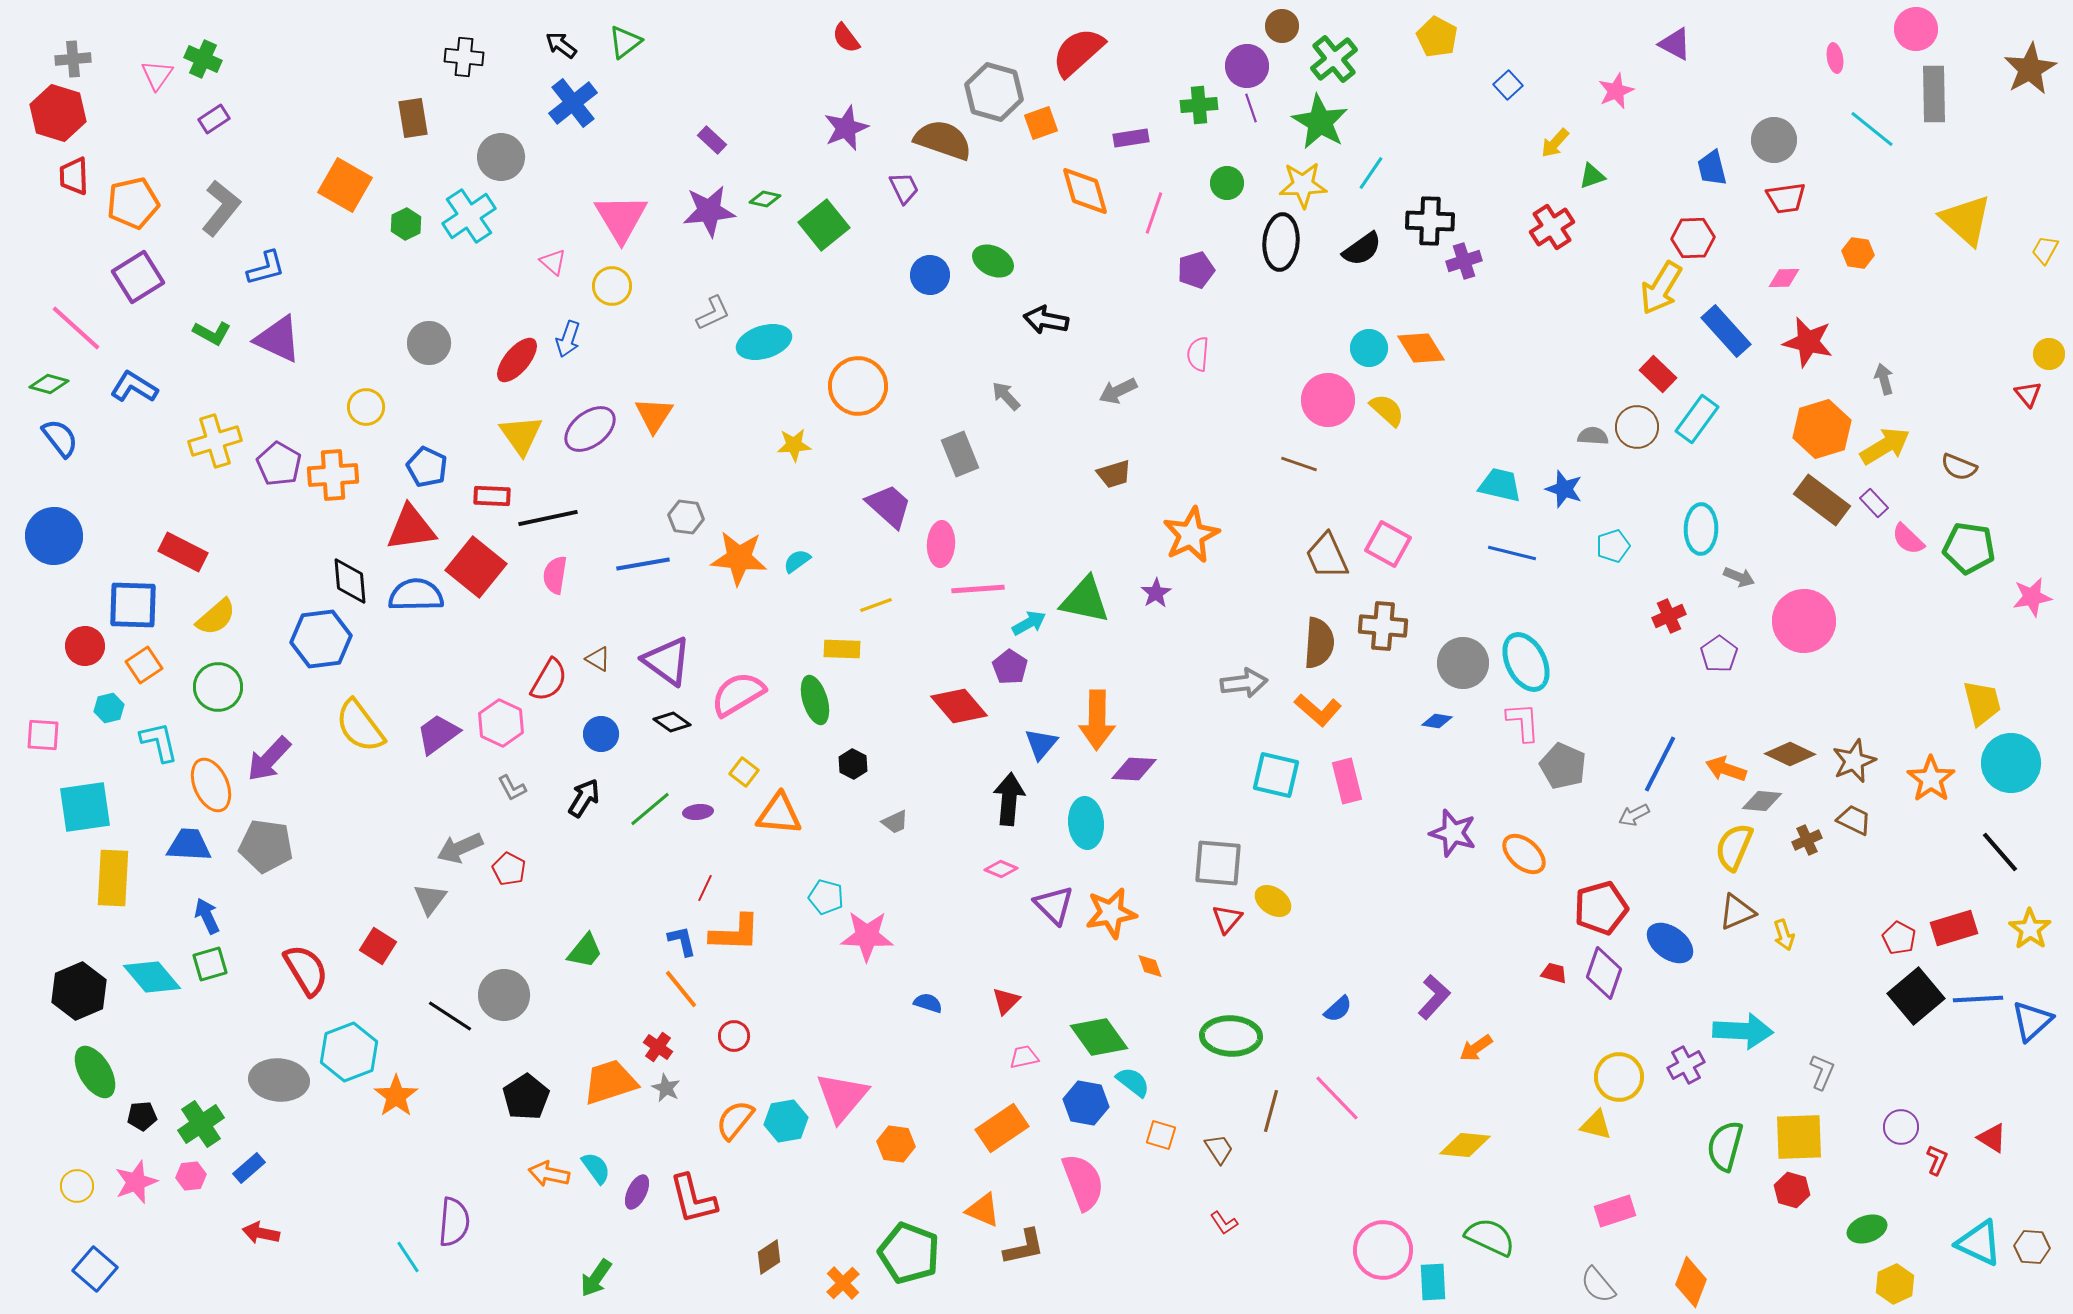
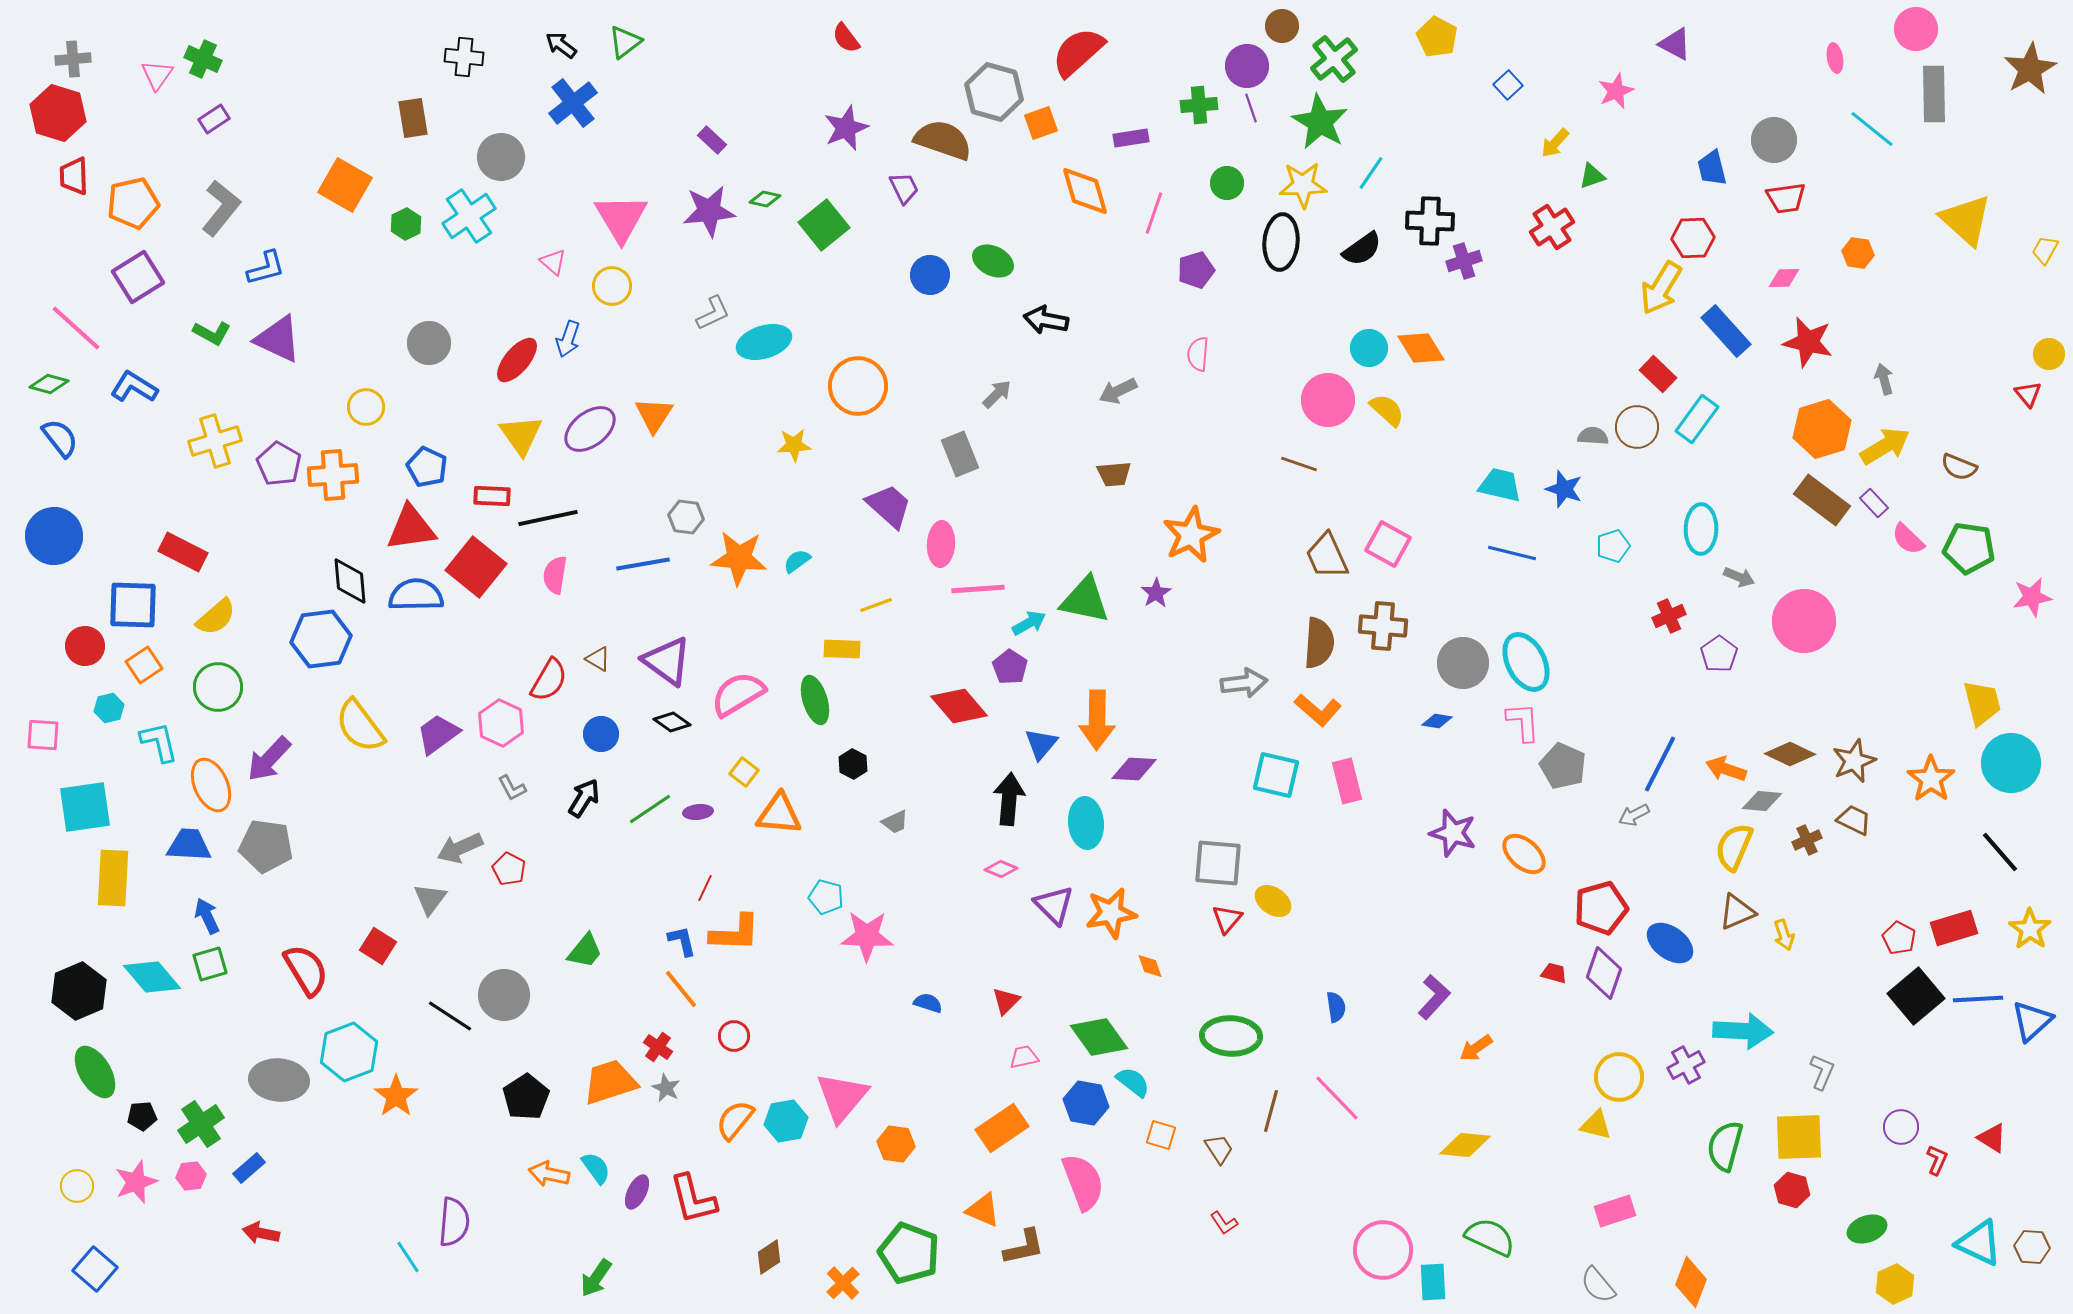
gray arrow at (1006, 396): moved 9 px left, 2 px up; rotated 88 degrees clockwise
brown trapezoid at (1114, 474): rotated 12 degrees clockwise
green line at (650, 809): rotated 6 degrees clockwise
blue semicircle at (1338, 1009): moved 2 px left, 2 px up; rotated 56 degrees counterclockwise
